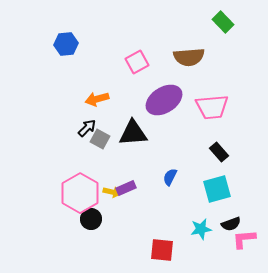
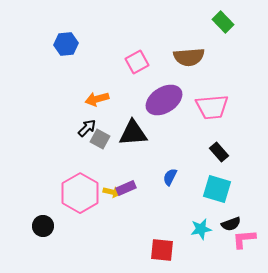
cyan square: rotated 32 degrees clockwise
black circle: moved 48 px left, 7 px down
